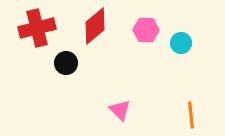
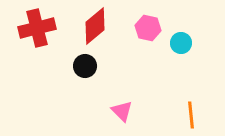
pink hexagon: moved 2 px right, 2 px up; rotated 10 degrees clockwise
black circle: moved 19 px right, 3 px down
pink triangle: moved 2 px right, 1 px down
